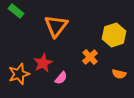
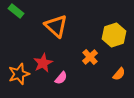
orange triangle: rotated 25 degrees counterclockwise
orange semicircle: rotated 64 degrees counterclockwise
